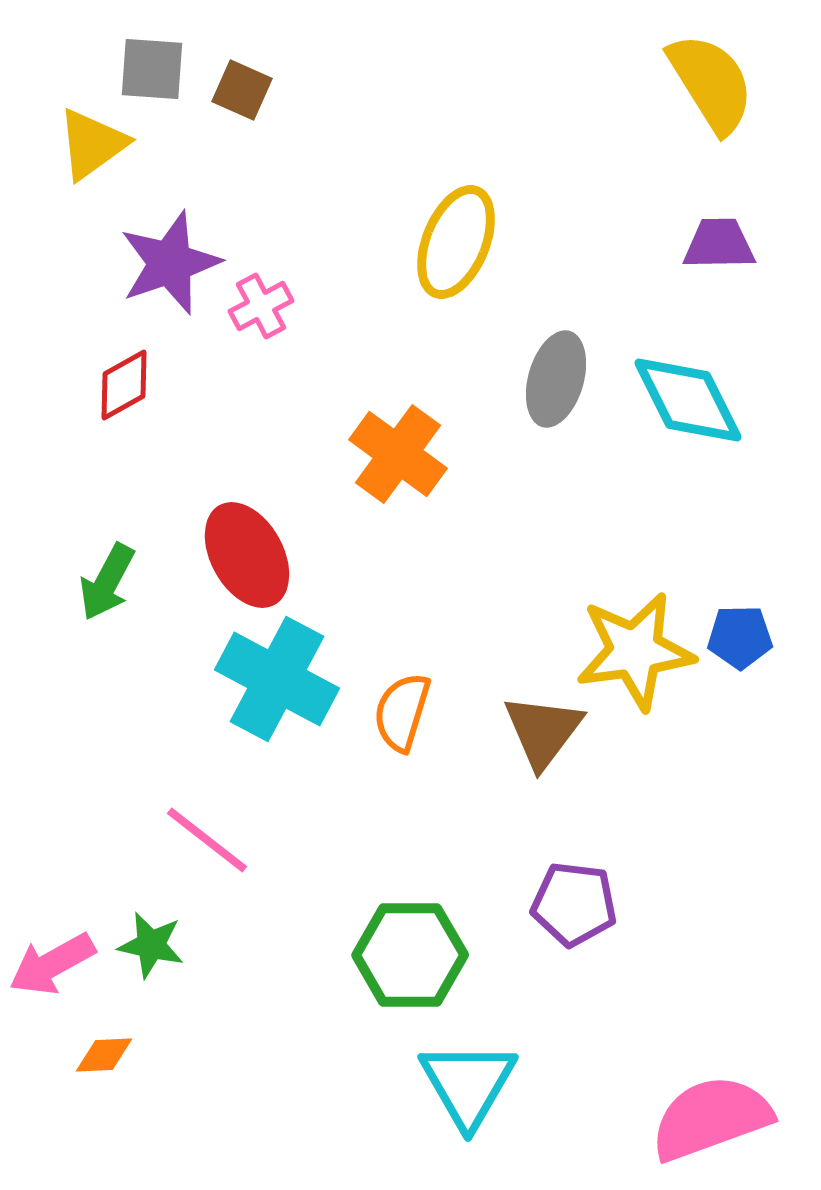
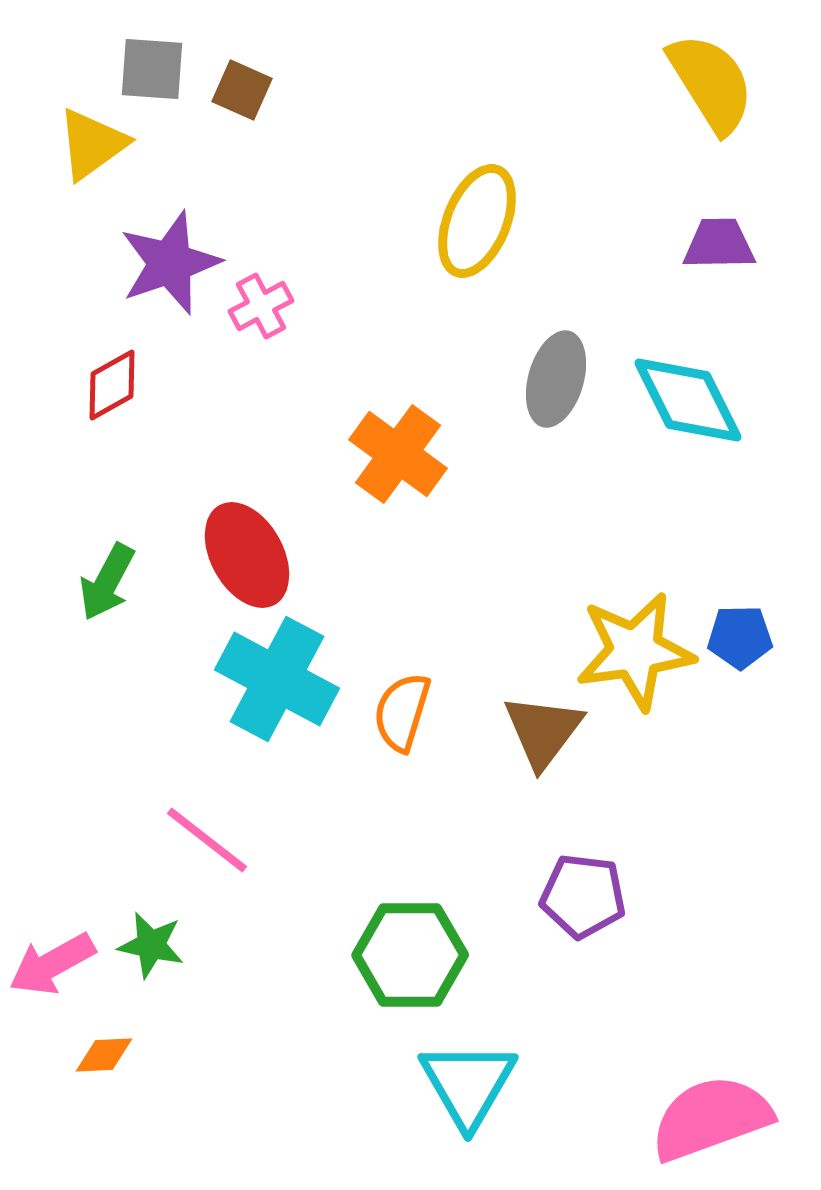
yellow ellipse: moved 21 px right, 21 px up
red diamond: moved 12 px left
purple pentagon: moved 9 px right, 8 px up
